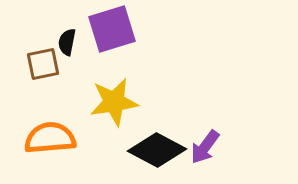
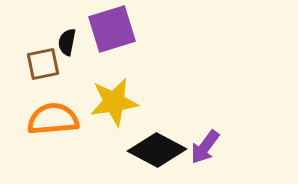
orange semicircle: moved 3 px right, 19 px up
